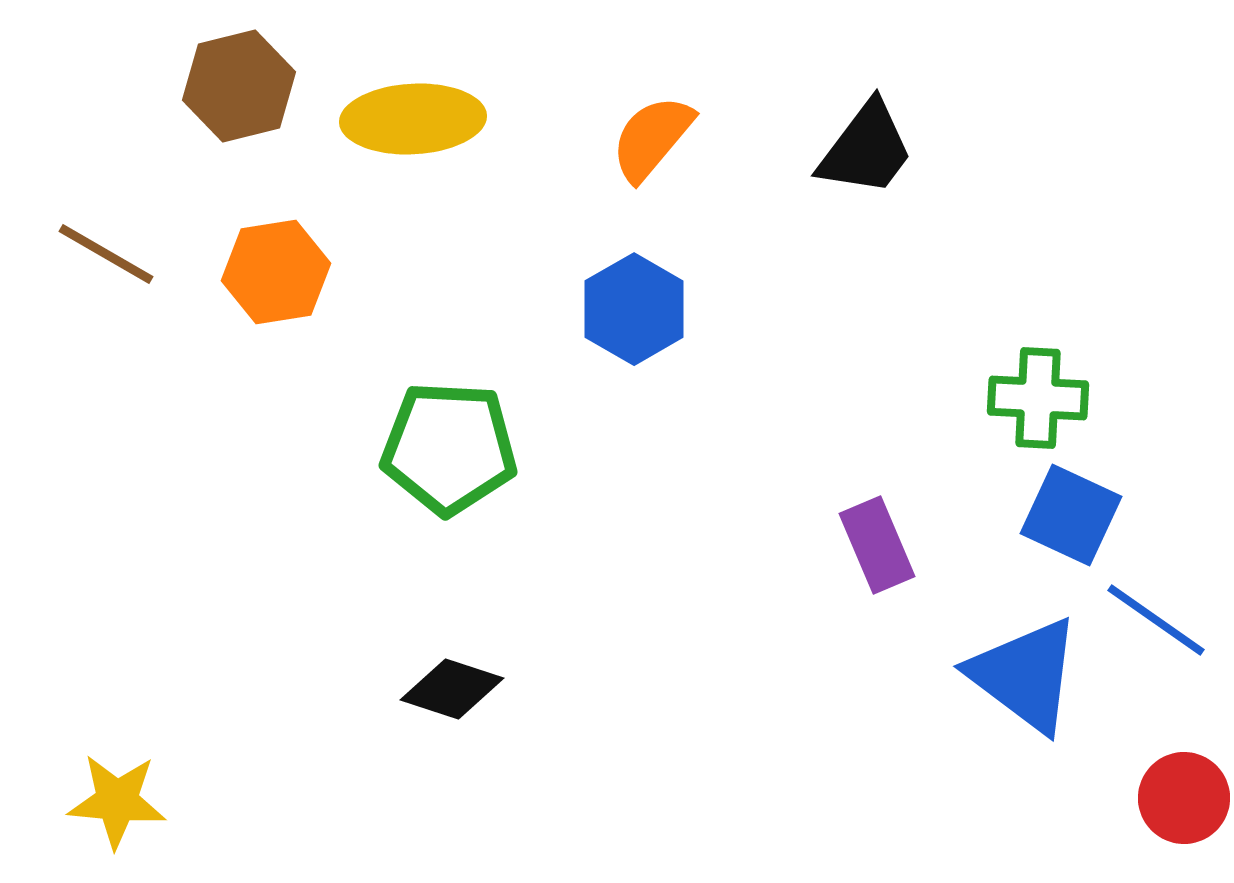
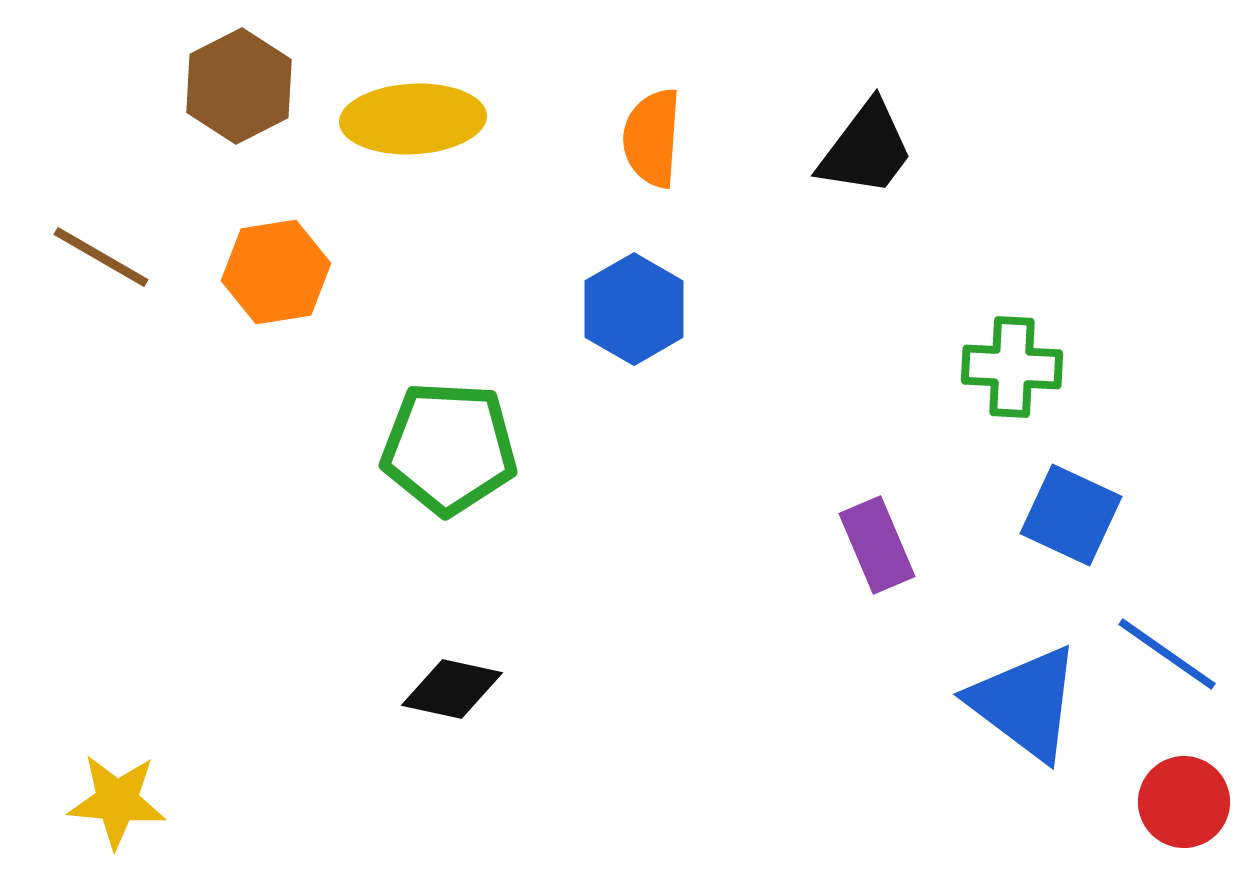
brown hexagon: rotated 13 degrees counterclockwise
orange semicircle: rotated 36 degrees counterclockwise
brown line: moved 5 px left, 3 px down
green cross: moved 26 px left, 31 px up
blue line: moved 11 px right, 34 px down
blue triangle: moved 28 px down
black diamond: rotated 6 degrees counterclockwise
red circle: moved 4 px down
